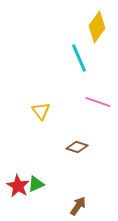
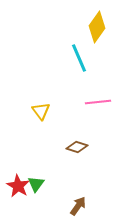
pink line: rotated 25 degrees counterclockwise
green triangle: rotated 30 degrees counterclockwise
